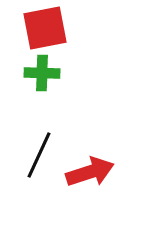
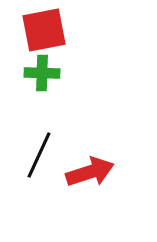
red square: moved 1 px left, 2 px down
